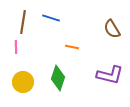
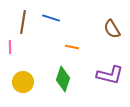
pink line: moved 6 px left
green diamond: moved 5 px right, 1 px down
